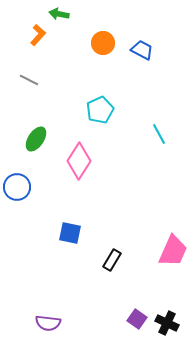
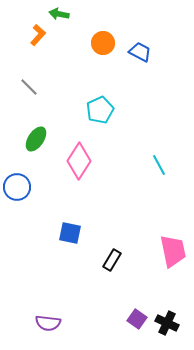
blue trapezoid: moved 2 px left, 2 px down
gray line: moved 7 px down; rotated 18 degrees clockwise
cyan line: moved 31 px down
pink trapezoid: rotated 36 degrees counterclockwise
